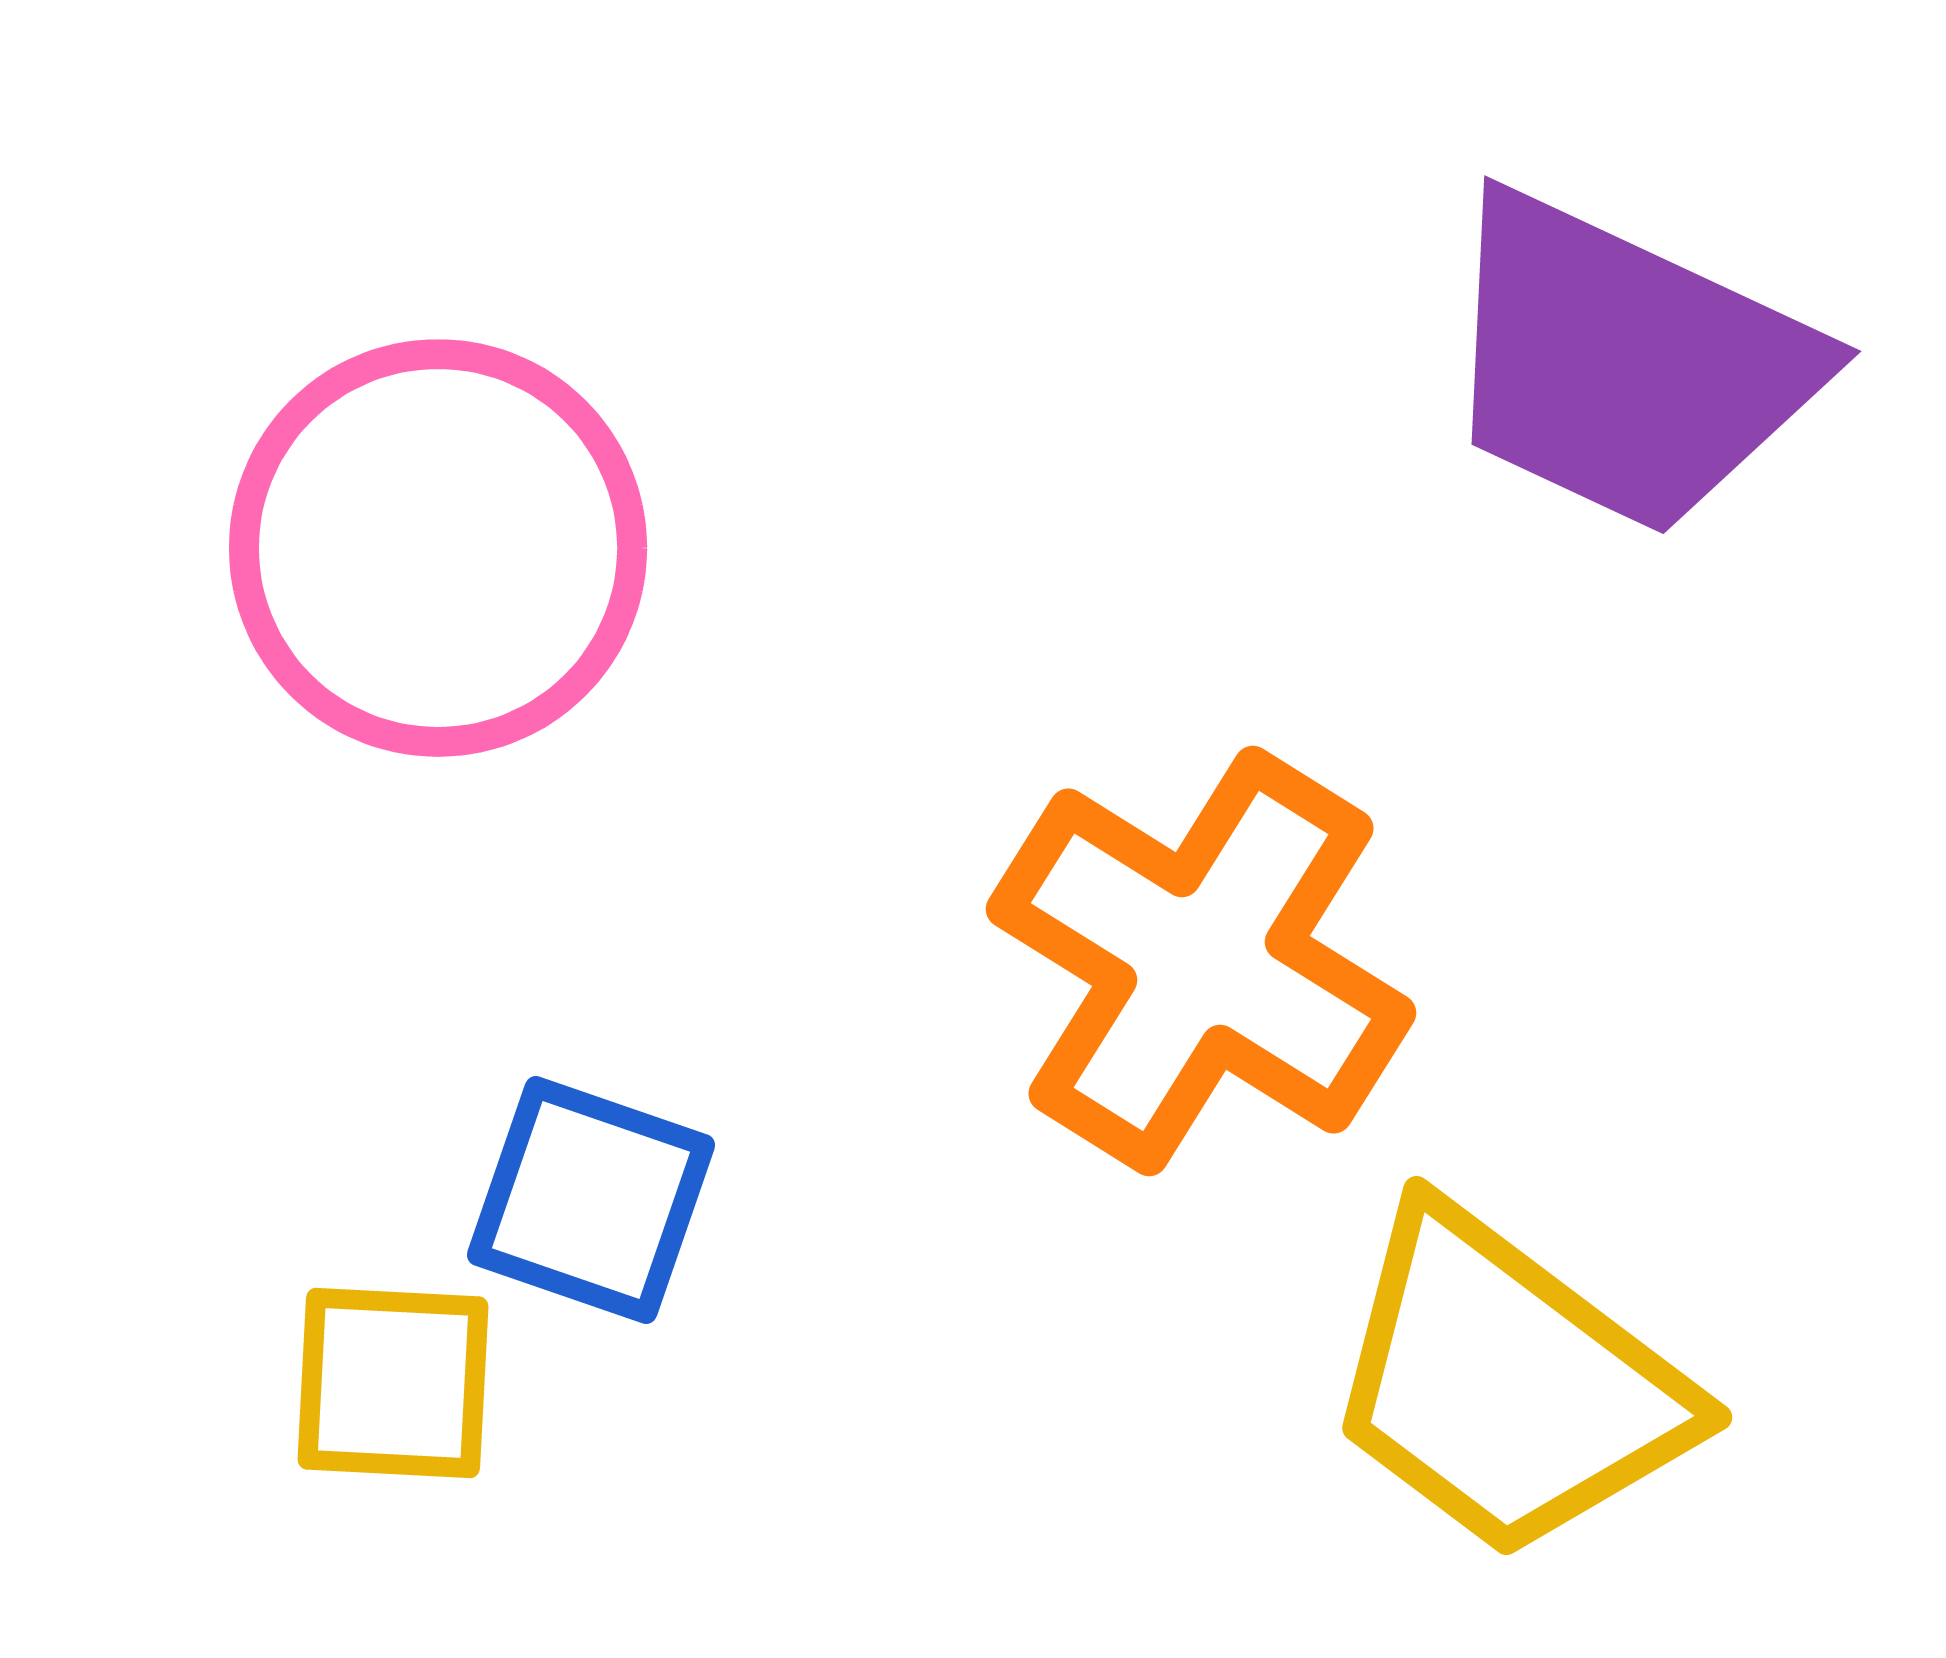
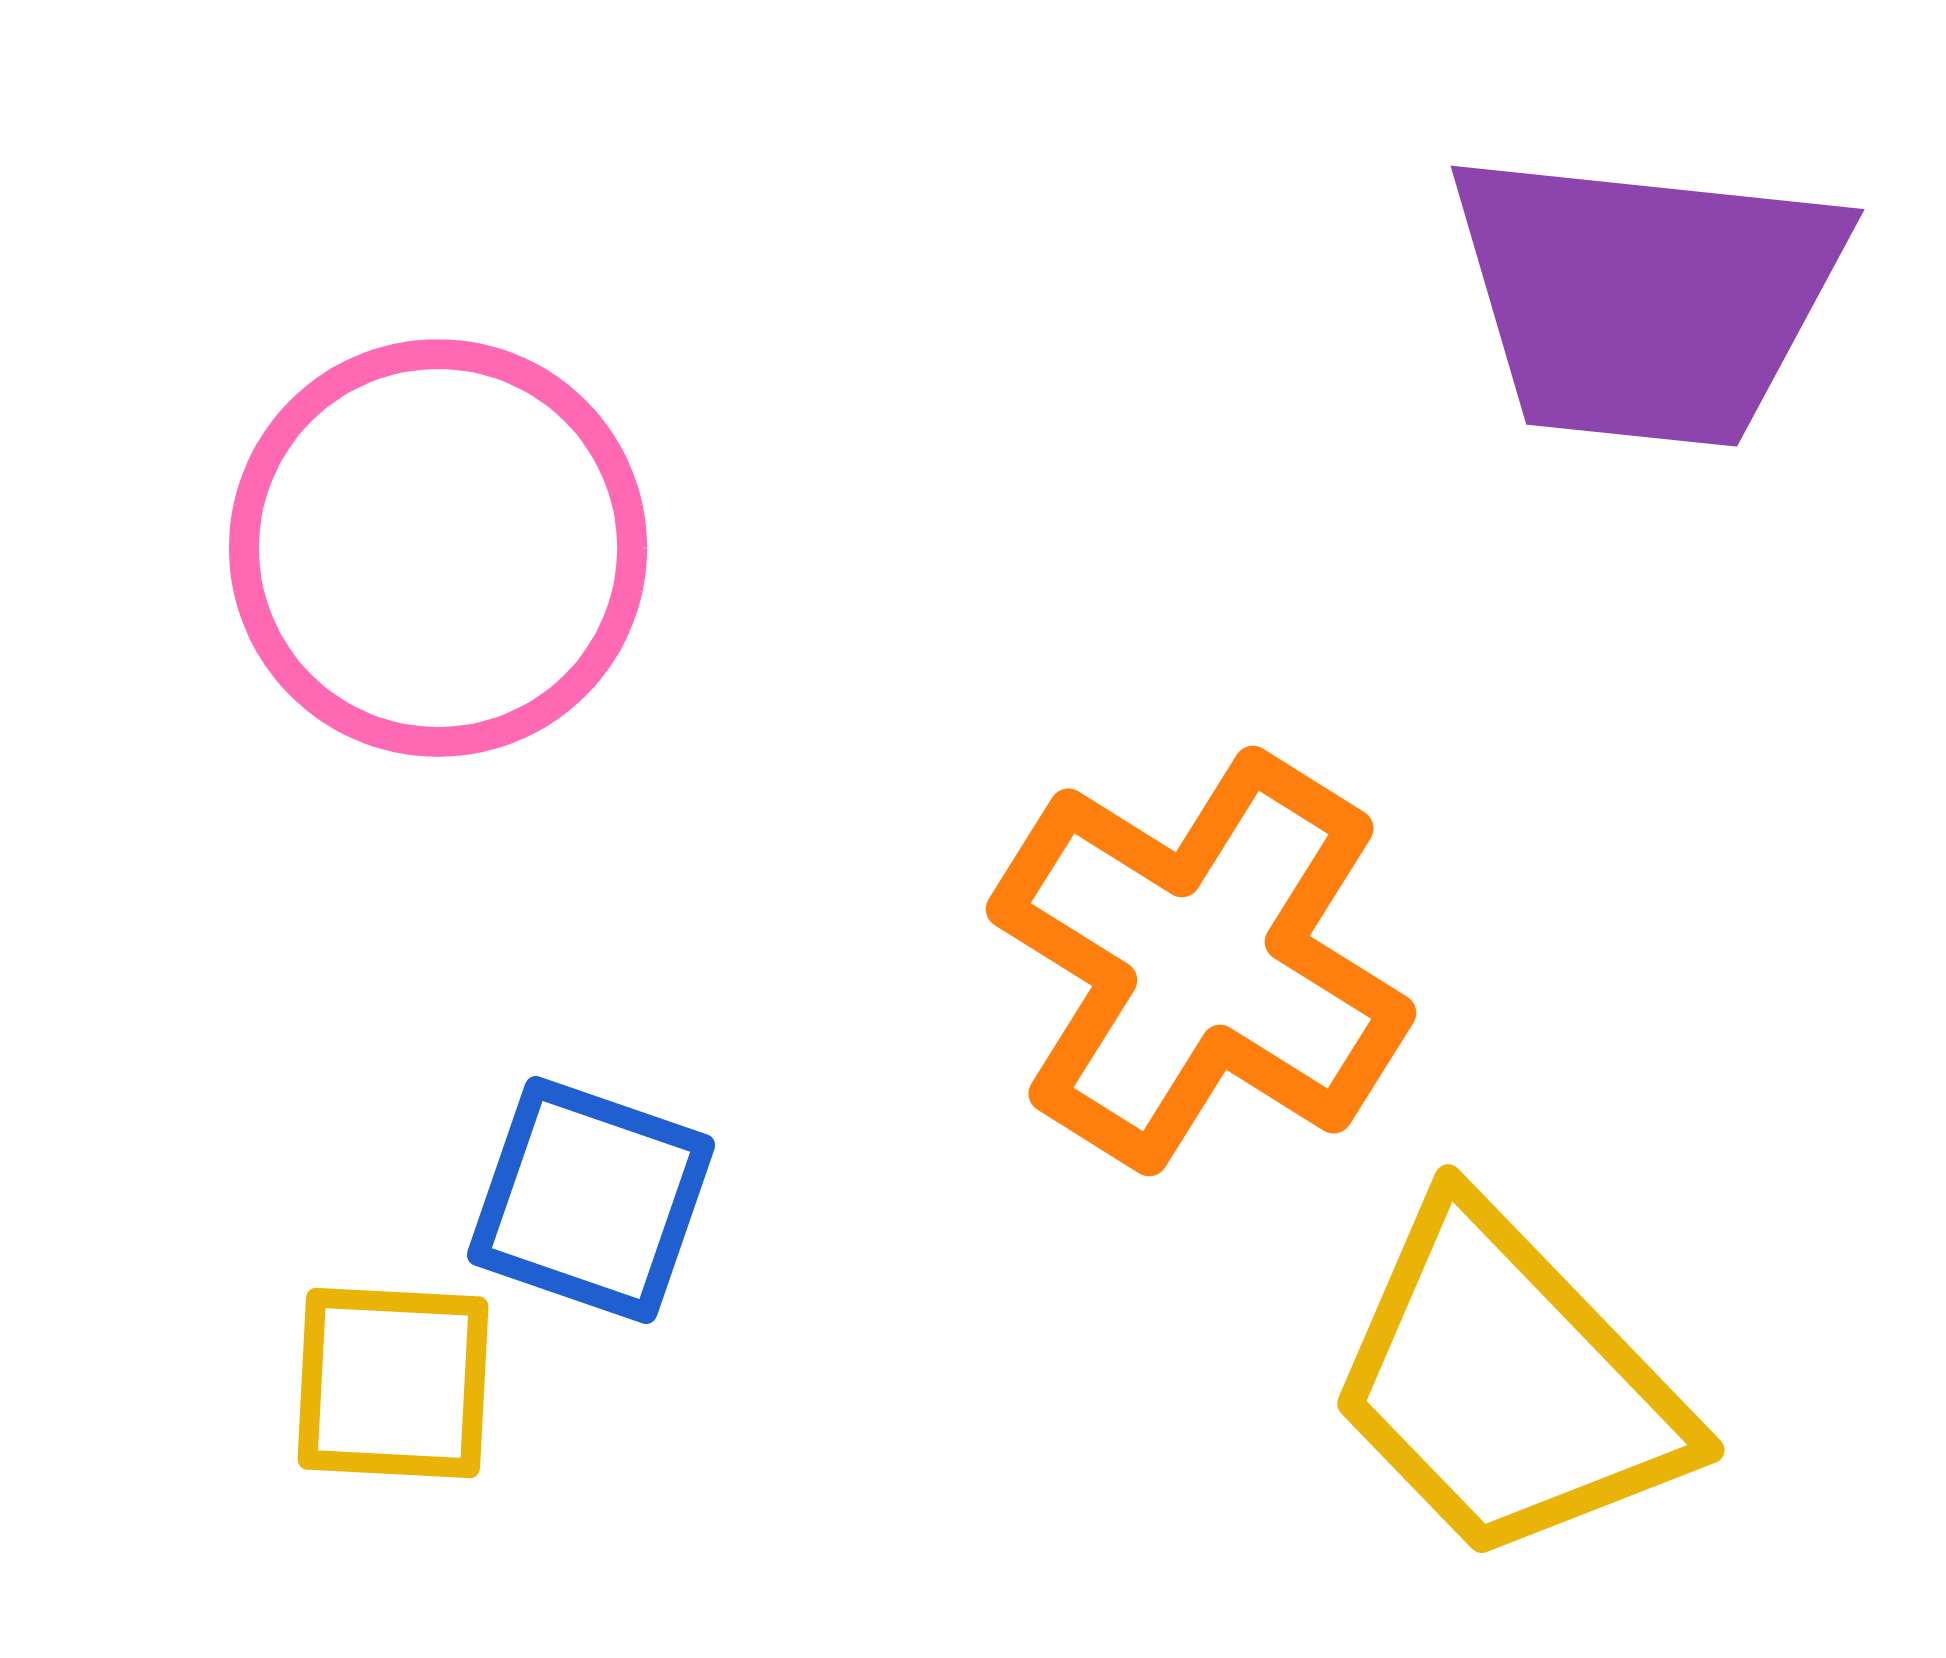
purple trapezoid: moved 20 px right, 66 px up; rotated 19 degrees counterclockwise
yellow trapezoid: rotated 9 degrees clockwise
